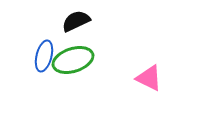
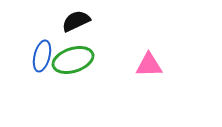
blue ellipse: moved 2 px left
pink triangle: moved 13 px up; rotated 28 degrees counterclockwise
